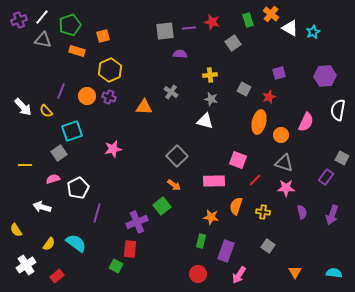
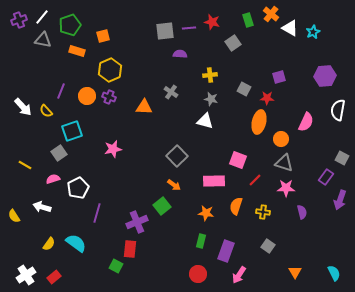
purple square at (279, 73): moved 4 px down
red star at (269, 97): moved 2 px left, 1 px down; rotated 24 degrees clockwise
orange circle at (281, 135): moved 4 px down
yellow line at (25, 165): rotated 32 degrees clockwise
purple arrow at (332, 215): moved 8 px right, 15 px up
orange star at (211, 217): moved 5 px left, 4 px up
yellow semicircle at (16, 230): moved 2 px left, 14 px up
white cross at (26, 265): moved 10 px down
cyan semicircle at (334, 273): rotated 56 degrees clockwise
red rectangle at (57, 276): moved 3 px left, 1 px down
